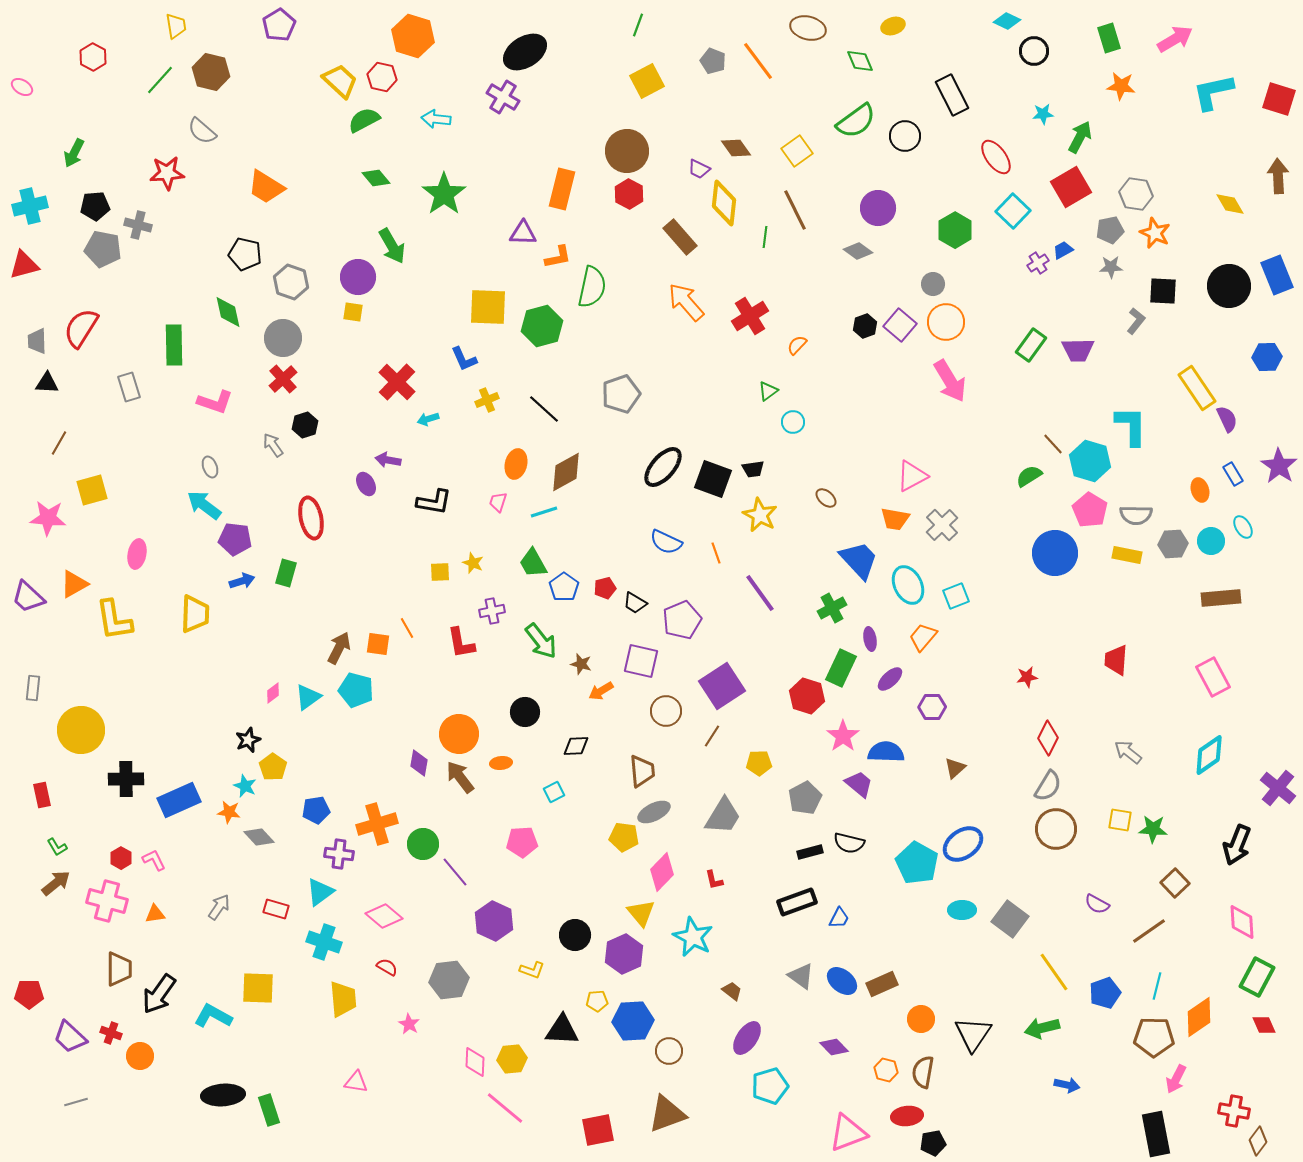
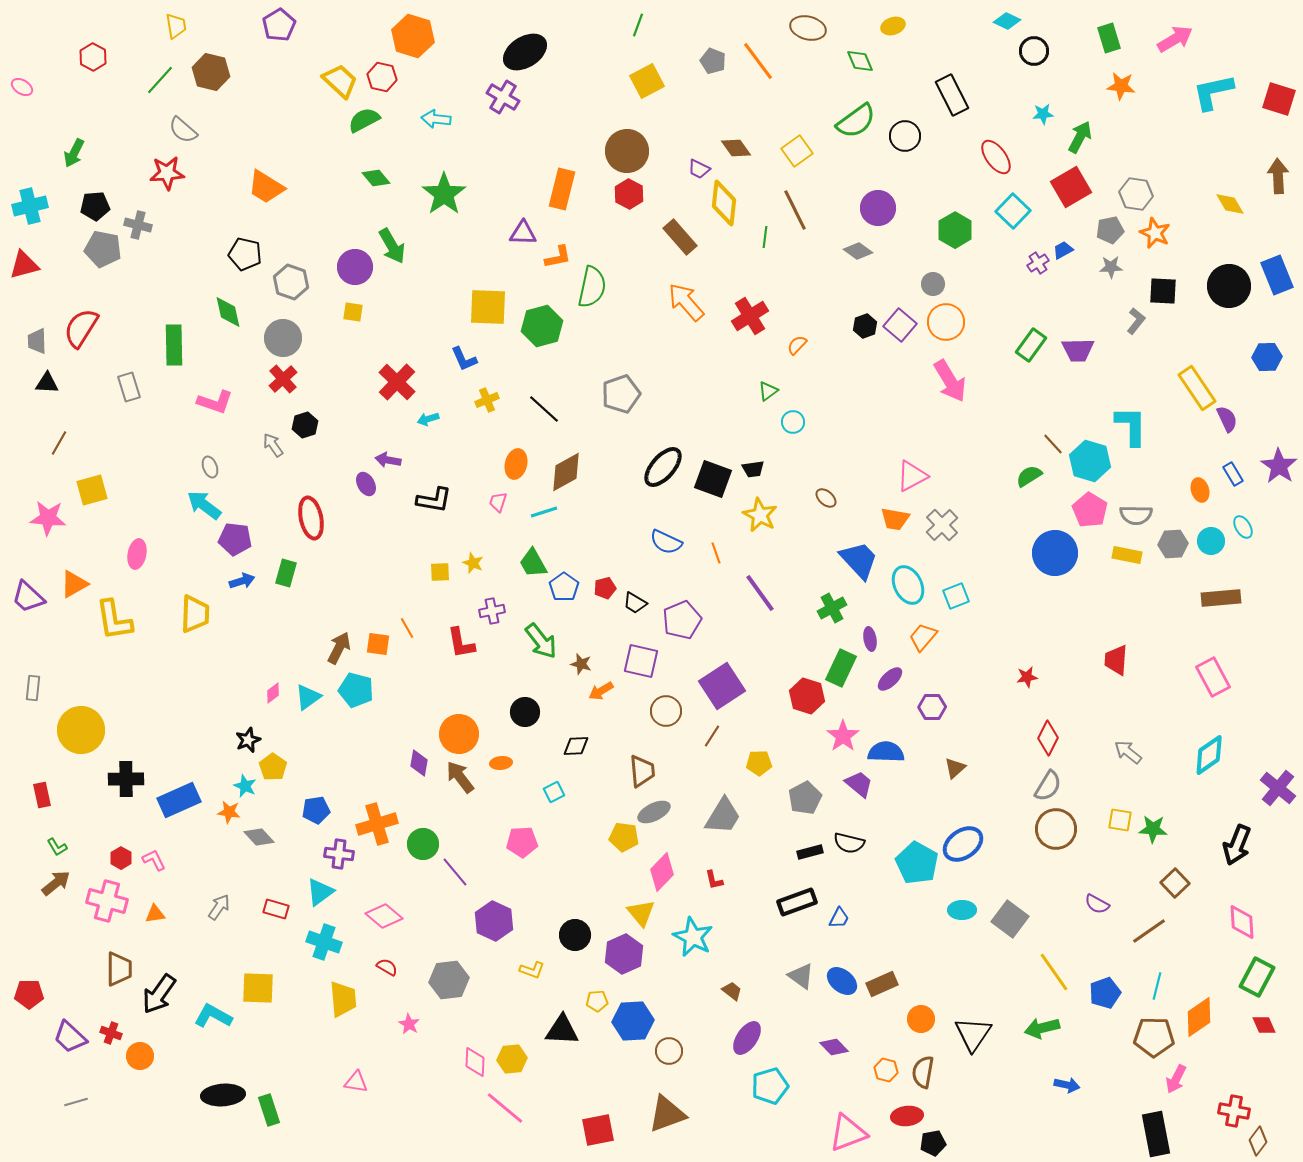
gray semicircle at (202, 131): moved 19 px left, 1 px up
purple circle at (358, 277): moved 3 px left, 10 px up
black L-shape at (434, 502): moved 2 px up
